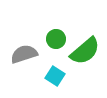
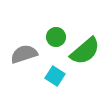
green circle: moved 2 px up
